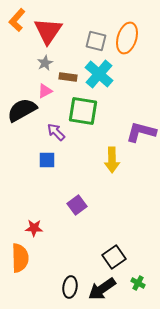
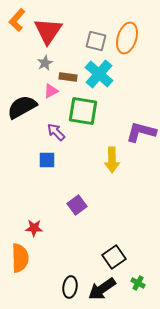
pink triangle: moved 6 px right
black semicircle: moved 3 px up
